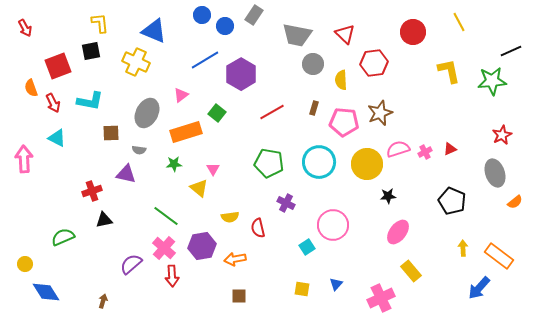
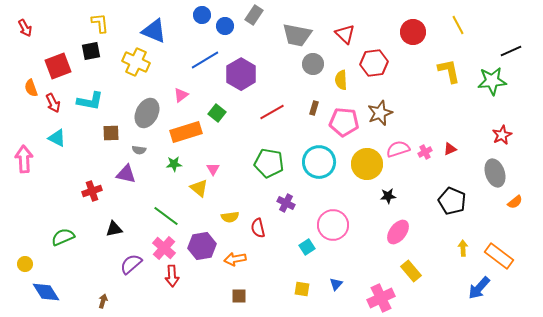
yellow line at (459, 22): moved 1 px left, 3 px down
black triangle at (104, 220): moved 10 px right, 9 px down
